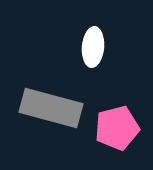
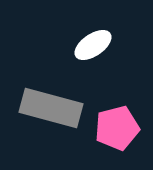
white ellipse: moved 2 px up; rotated 51 degrees clockwise
